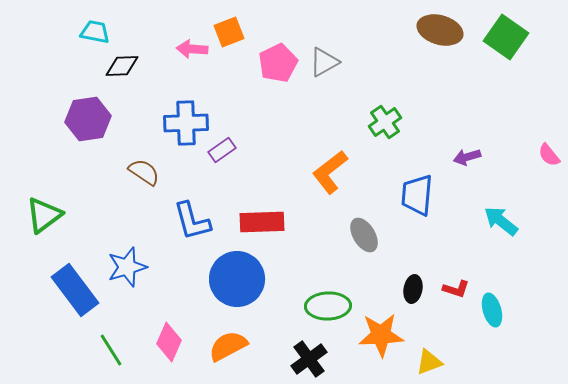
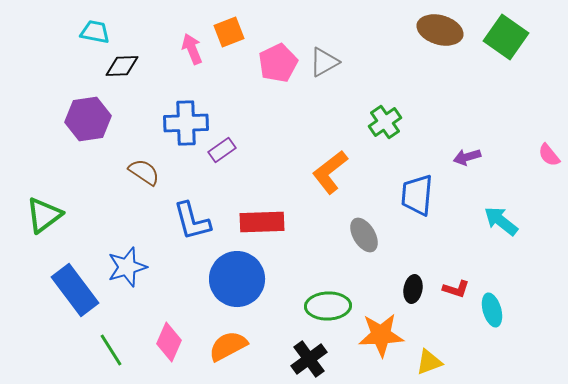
pink arrow: rotated 64 degrees clockwise
